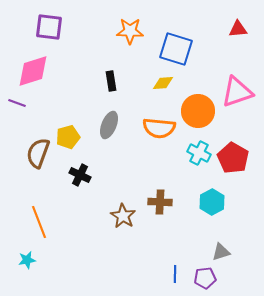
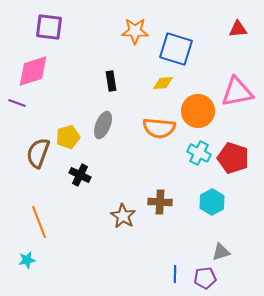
orange star: moved 5 px right
pink triangle: rotated 8 degrees clockwise
gray ellipse: moved 6 px left
red pentagon: rotated 12 degrees counterclockwise
